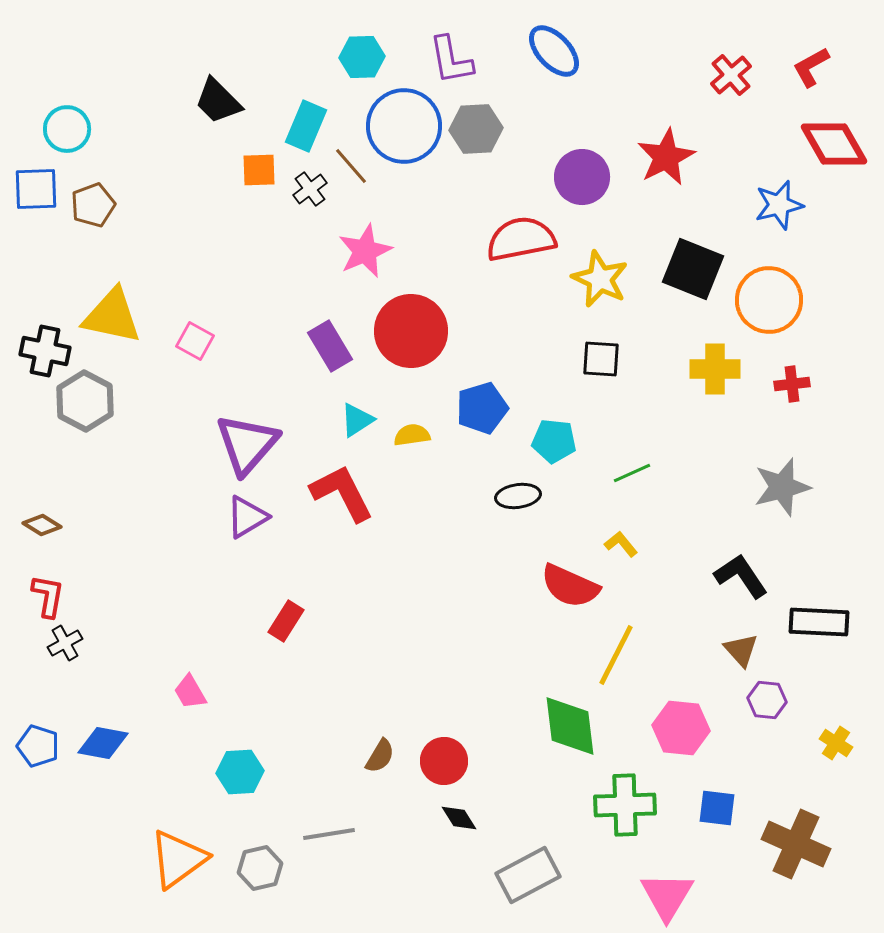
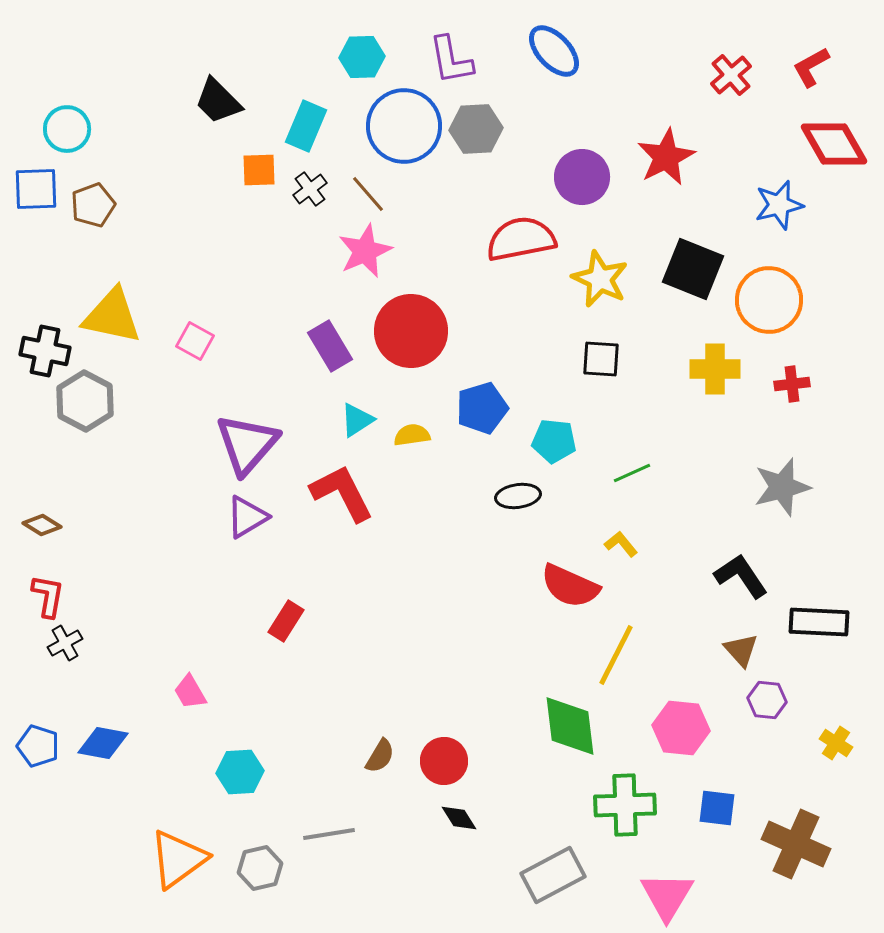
brown line at (351, 166): moved 17 px right, 28 px down
gray rectangle at (528, 875): moved 25 px right
